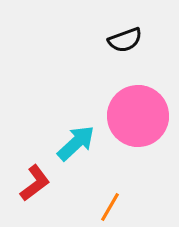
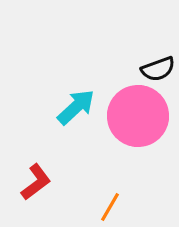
black semicircle: moved 33 px right, 29 px down
cyan arrow: moved 36 px up
red L-shape: moved 1 px right, 1 px up
